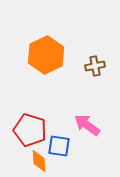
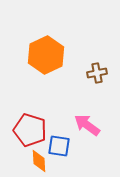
brown cross: moved 2 px right, 7 px down
